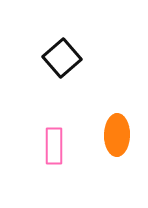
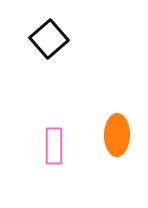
black square: moved 13 px left, 19 px up
